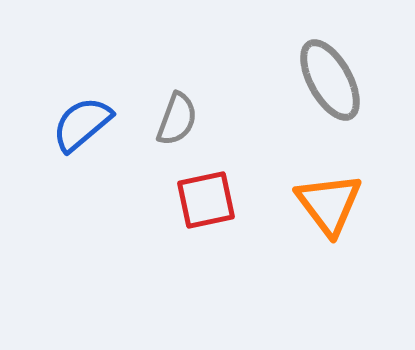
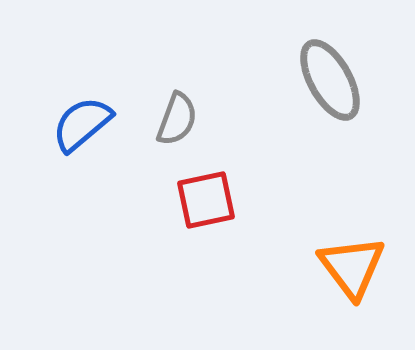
orange triangle: moved 23 px right, 63 px down
